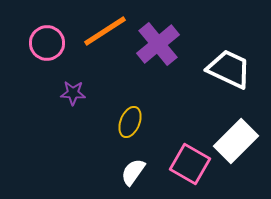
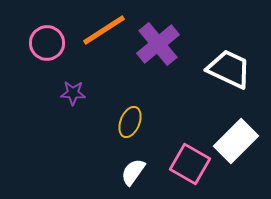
orange line: moved 1 px left, 1 px up
